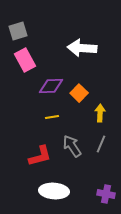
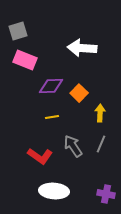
pink rectangle: rotated 40 degrees counterclockwise
gray arrow: moved 1 px right
red L-shape: rotated 50 degrees clockwise
